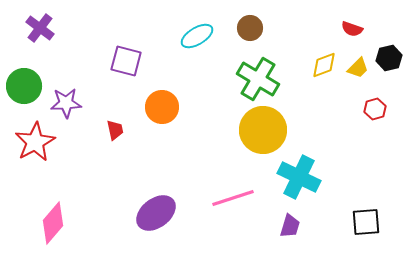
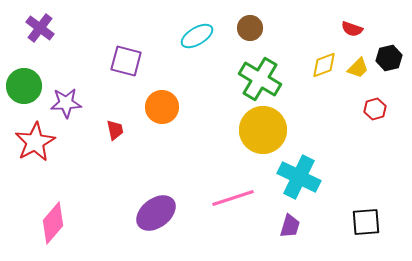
green cross: moved 2 px right
